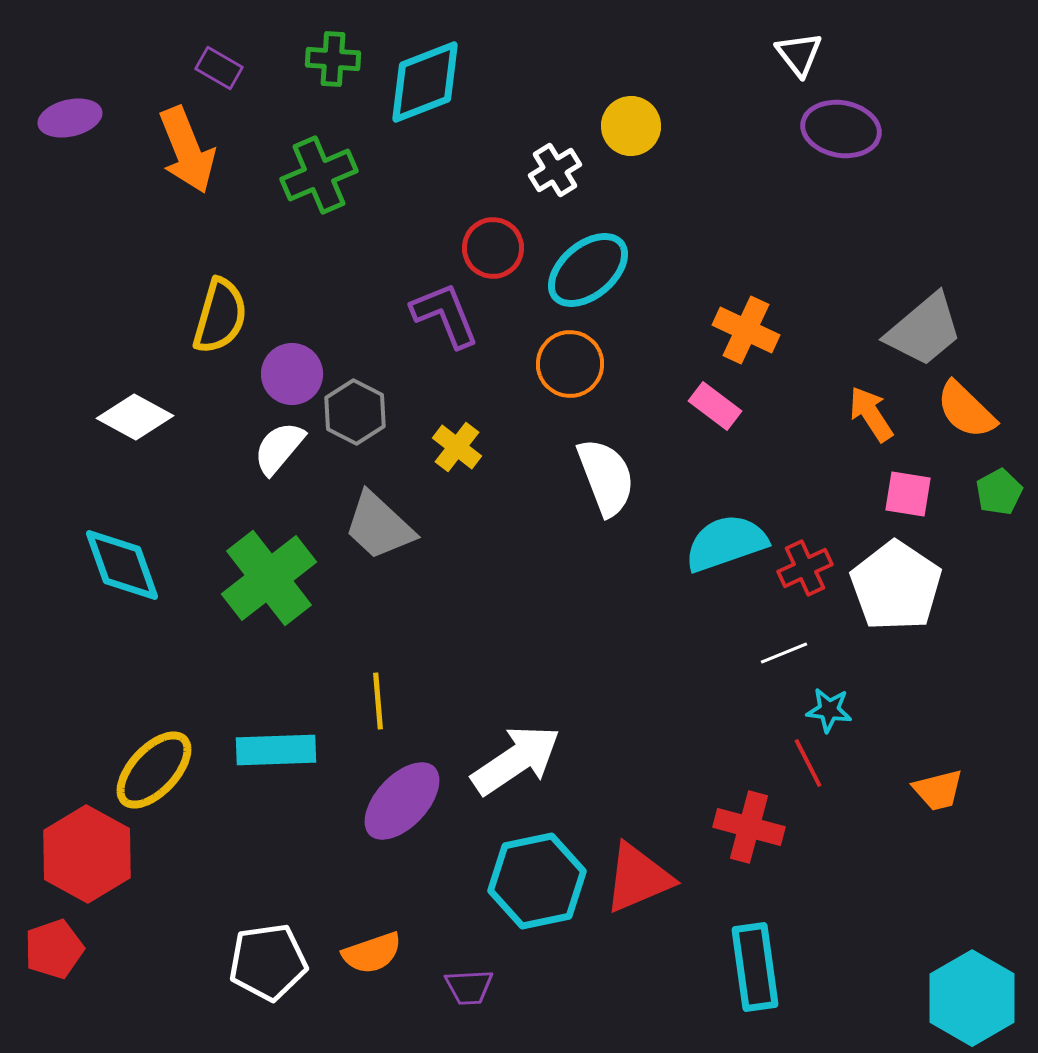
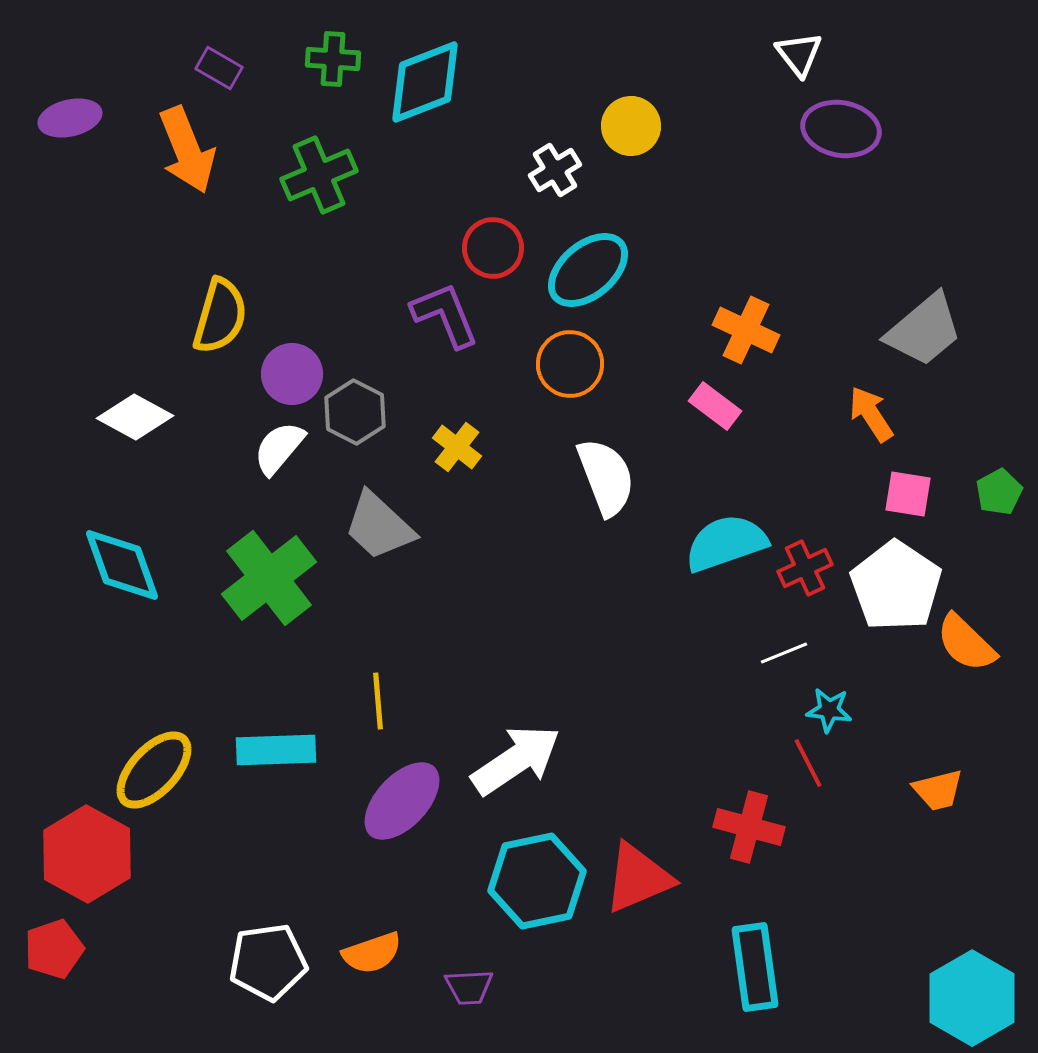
orange semicircle at (966, 410): moved 233 px down
